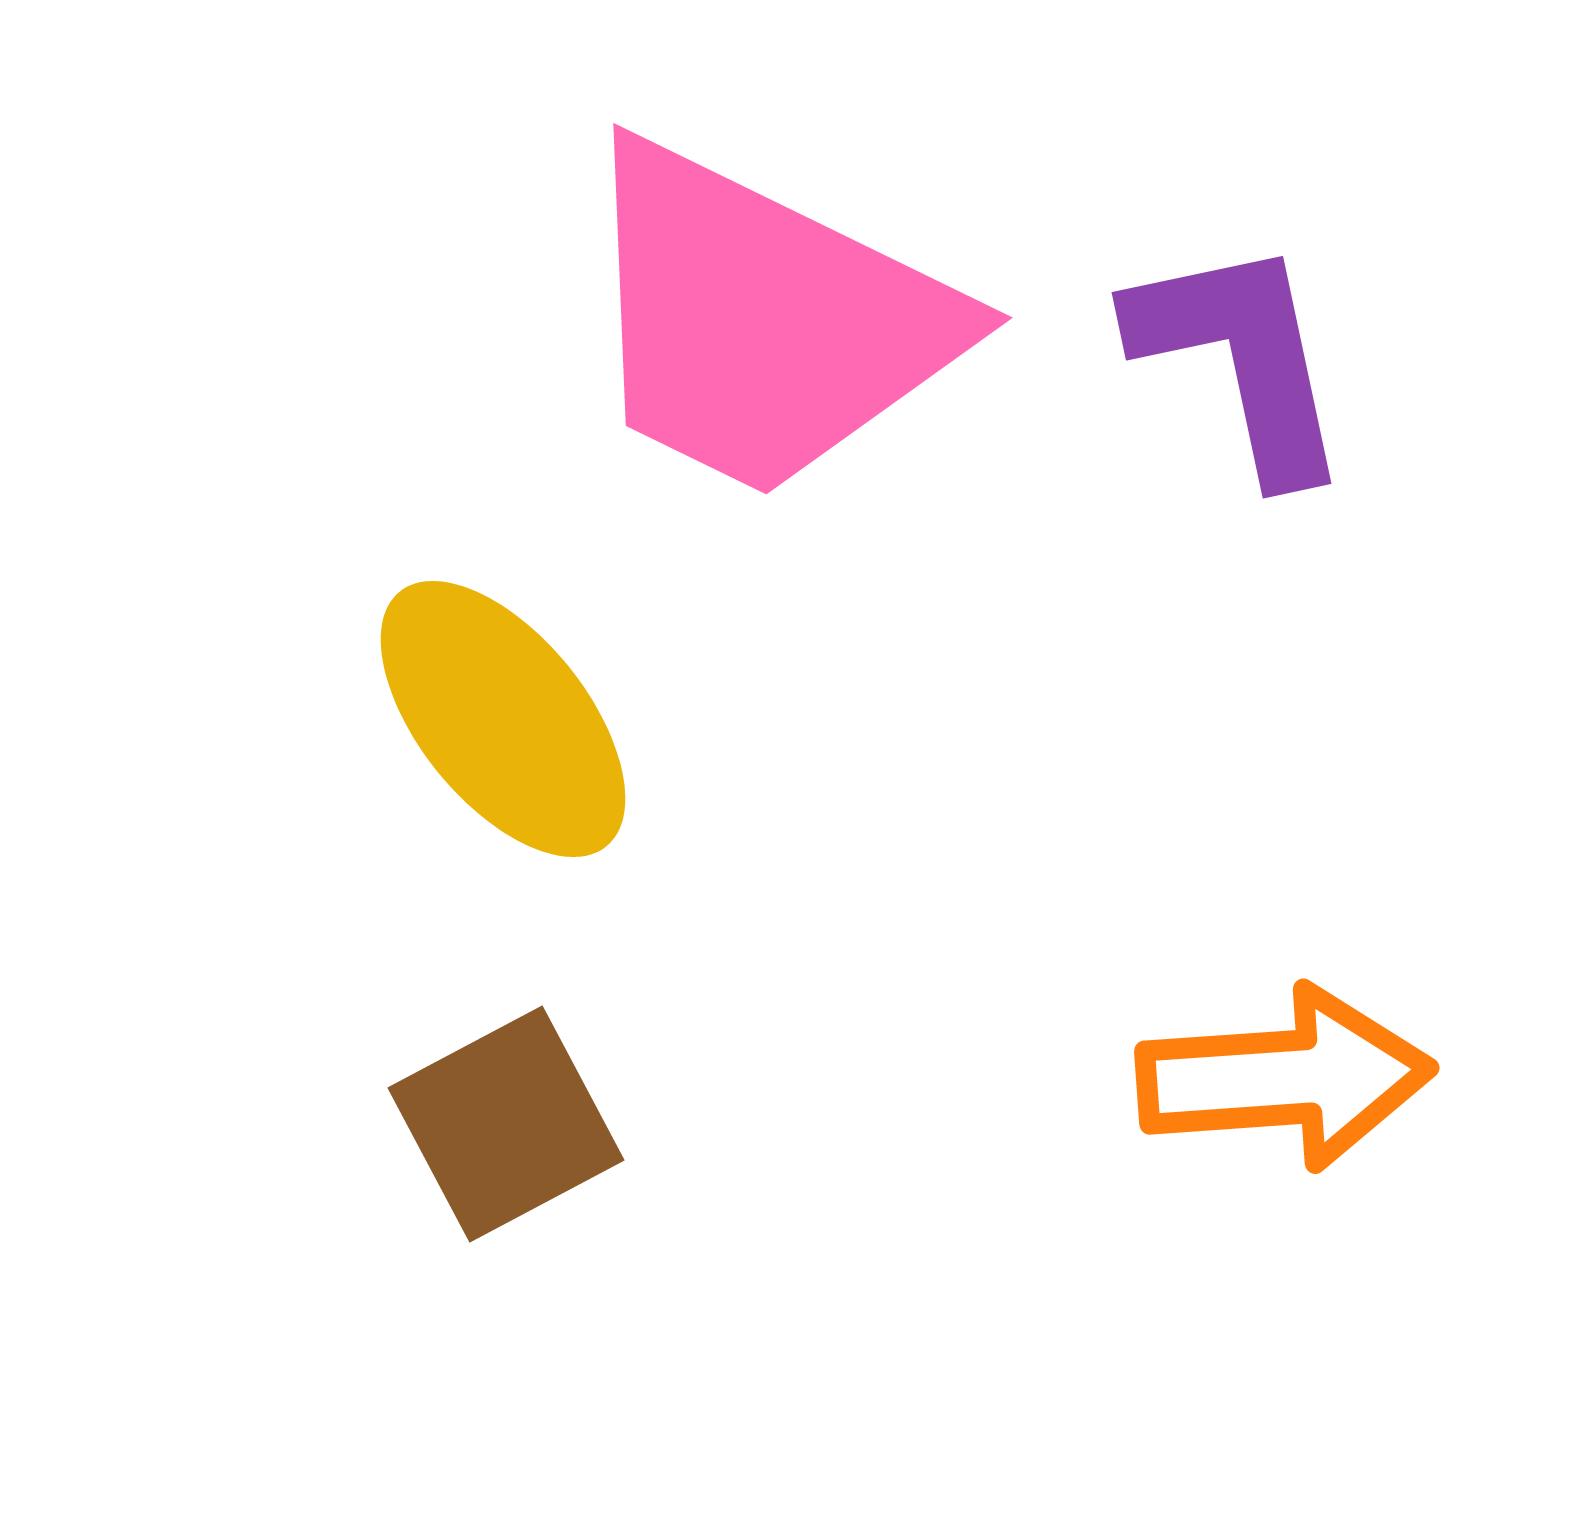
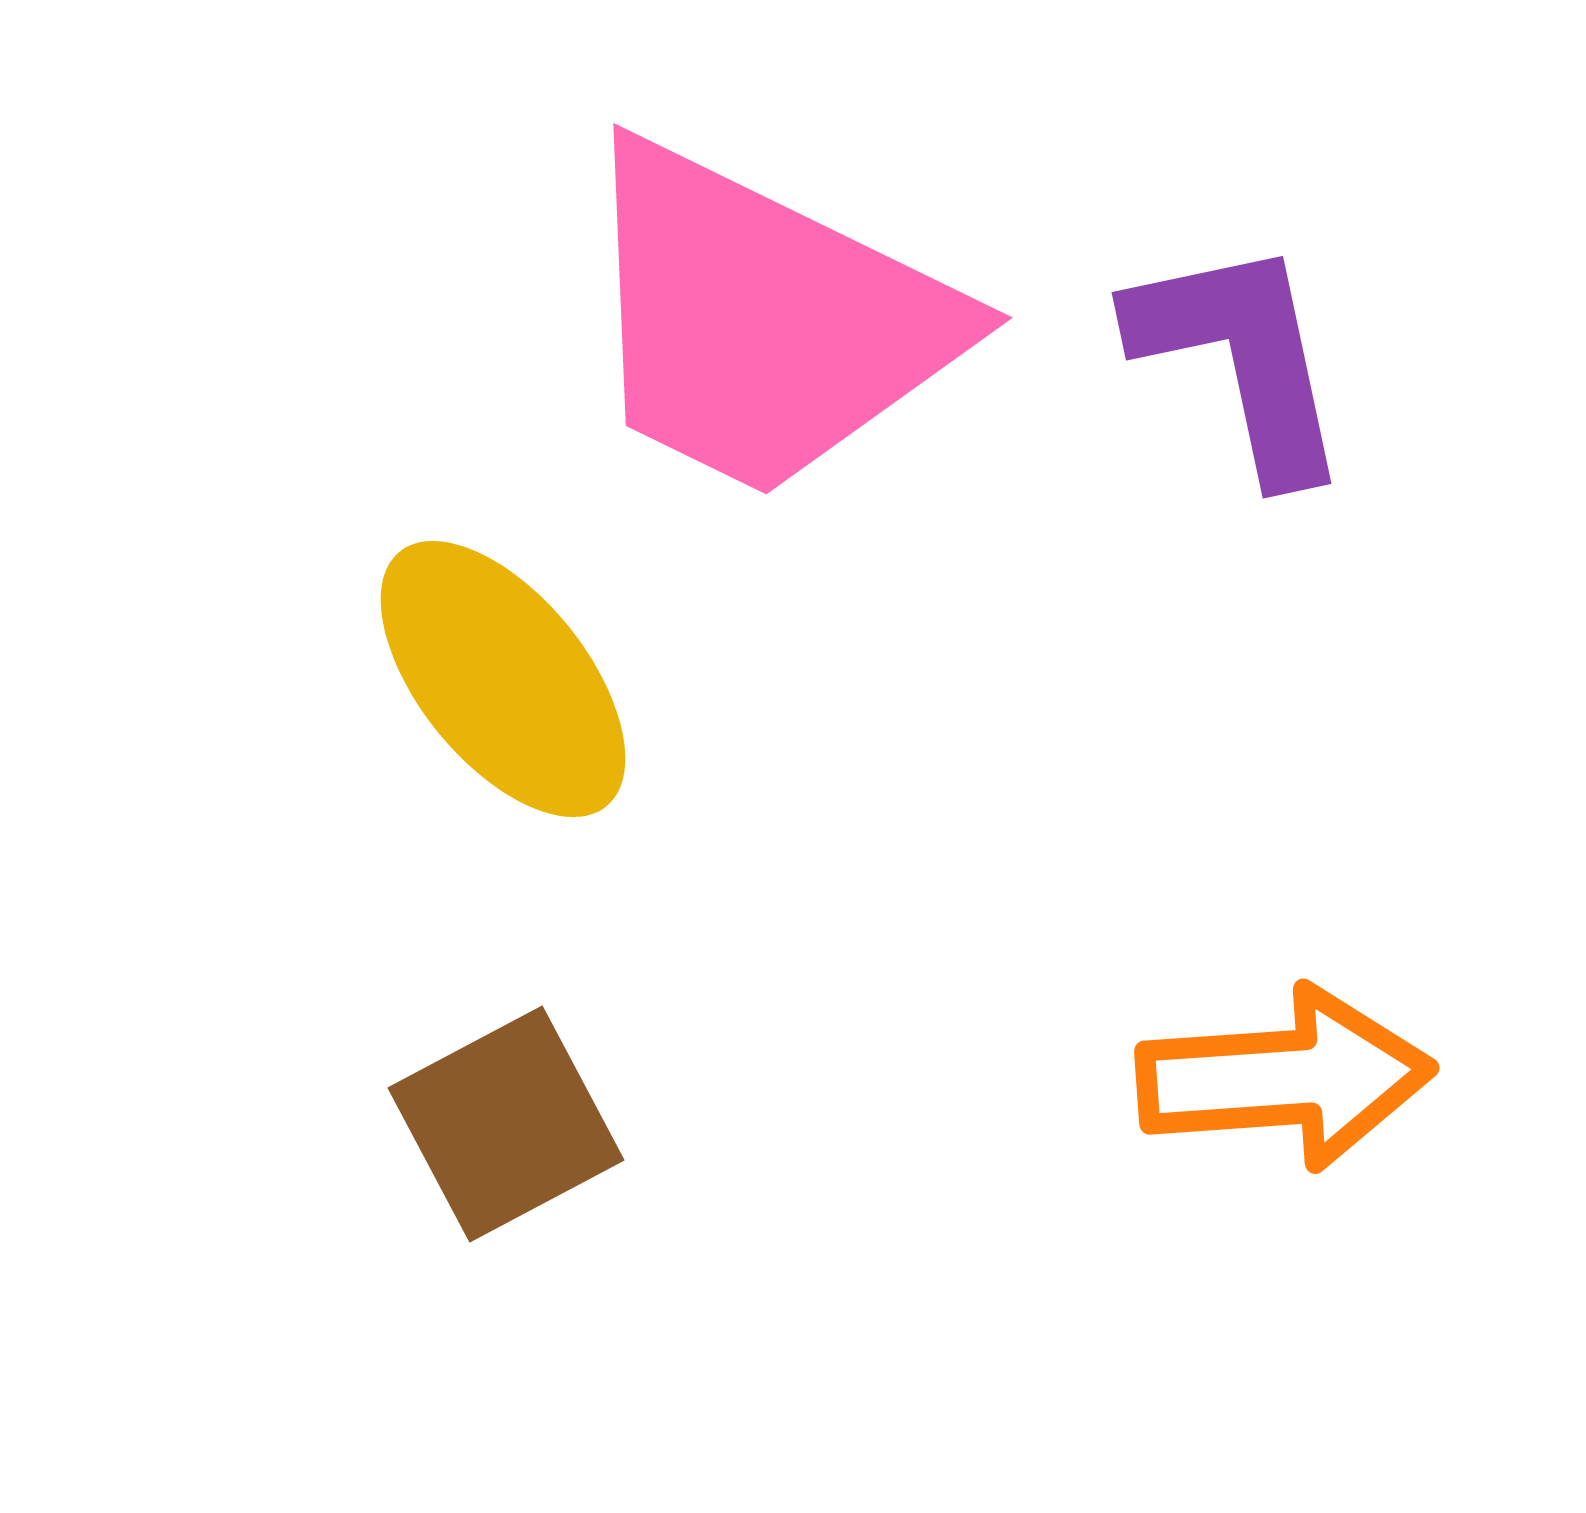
yellow ellipse: moved 40 px up
